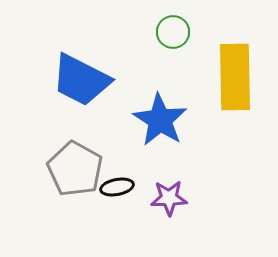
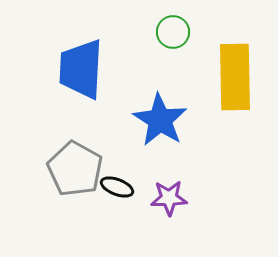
blue trapezoid: moved 11 px up; rotated 66 degrees clockwise
black ellipse: rotated 32 degrees clockwise
